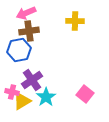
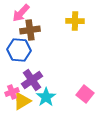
pink arrow: moved 5 px left; rotated 24 degrees counterclockwise
brown cross: moved 1 px right, 1 px up
blue hexagon: rotated 15 degrees clockwise
pink cross: rotated 32 degrees counterclockwise
